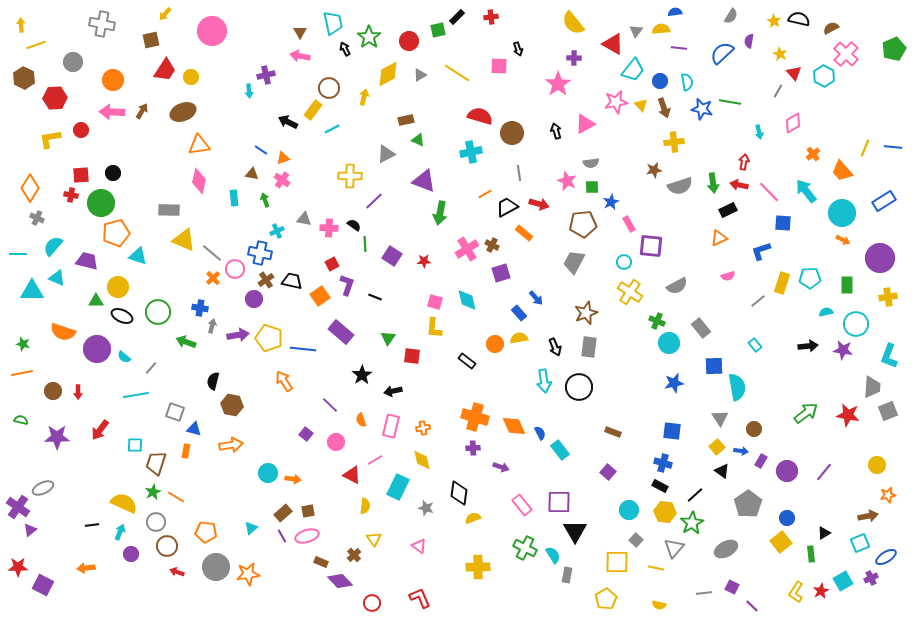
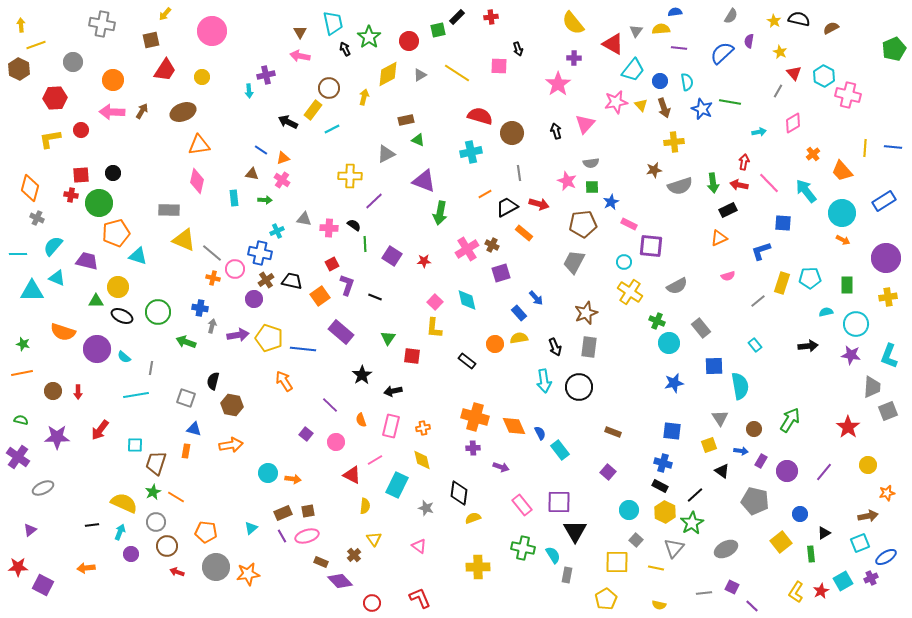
yellow star at (780, 54): moved 2 px up
pink cross at (846, 54): moved 2 px right, 41 px down; rotated 30 degrees counterclockwise
yellow circle at (191, 77): moved 11 px right
brown hexagon at (24, 78): moved 5 px left, 9 px up
blue star at (702, 109): rotated 10 degrees clockwise
pink triangle at (585, 124): rotated 20 degrees counterclockwise
cyan arrow at (759, 132): rotated 88 degrees counterclockwise
yellow line at (865, 148): rotated 18 degrees counterclockwise
pink diamond at (199, 181): moved 2 px left
orange diamond at (30, 188): rotated 16 degrees counterclockwise
pink line at (769, 192): moved 9 px up
green arrow at (265, 200): rotated 112 degrees clockwise
green circle at (101, 203): moved 2 px left
pink rectangle at (629, 224): rotated 35 degrees counterclockwise
purple circle at (880, 258): moved 6 px right
orange cross at (213, 278): rotated 32 degrees counterclockwise
pink square at (435, 302): rotated 28 degrees clockwise
purple star at (843, 350): moved 8 px right, 5 px down
gray line at (151, 368): rotated 32 degrees counterclockwise
cyan semicircle at (737, 387): moved 3 px right, 1 px up
gray square at (175, 412): moved 11 px right, 14 px up
green arrow at (806, 413): moved 16 px left, 7 px down; rotated 20 degrees counterclockwise
red star at (848, 415): moved 12 px down; rotated 25 degrees clockwise
yellow square at (717, 447): moved 8 px left, 2 px up; rotated 21 degrees clockwise
yellow circle at (877, 465): moved 9 px left
cyan rectangle at (398, 487): moved 1 px left, 2 px up
orange star at (888, 495): moved 1 px left, 2 px up
gray pentagon at (748, 504): moved 7 px right, 3 px up; rotated 24 degrees counterclockwise
purple cross at (18, 507): moved 50 px up
yellow hexagon at (665, 512): rotated 20 degrees clockwise
brown rectangle at (283, 513): rotated 18 degrees clockwise
blue circle at (787, 518): moved 13 px right, 4 px up
green cross at (525, 548): moved 2 px left; rotated 15 degrees counterclockwise
